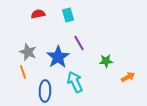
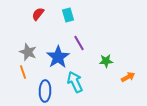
red semicircle: rotated 40 degrees counterclockwise
